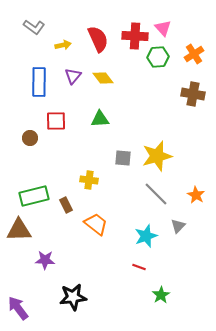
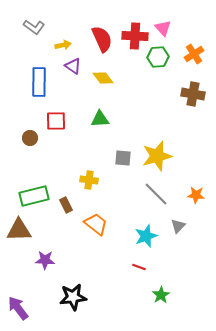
red semicircle: moved 4 px right
purple triangle: moved 10 px up; rotated 36 degrees counterclockwise
orange star: rotated 24 degrees counterclockwise
